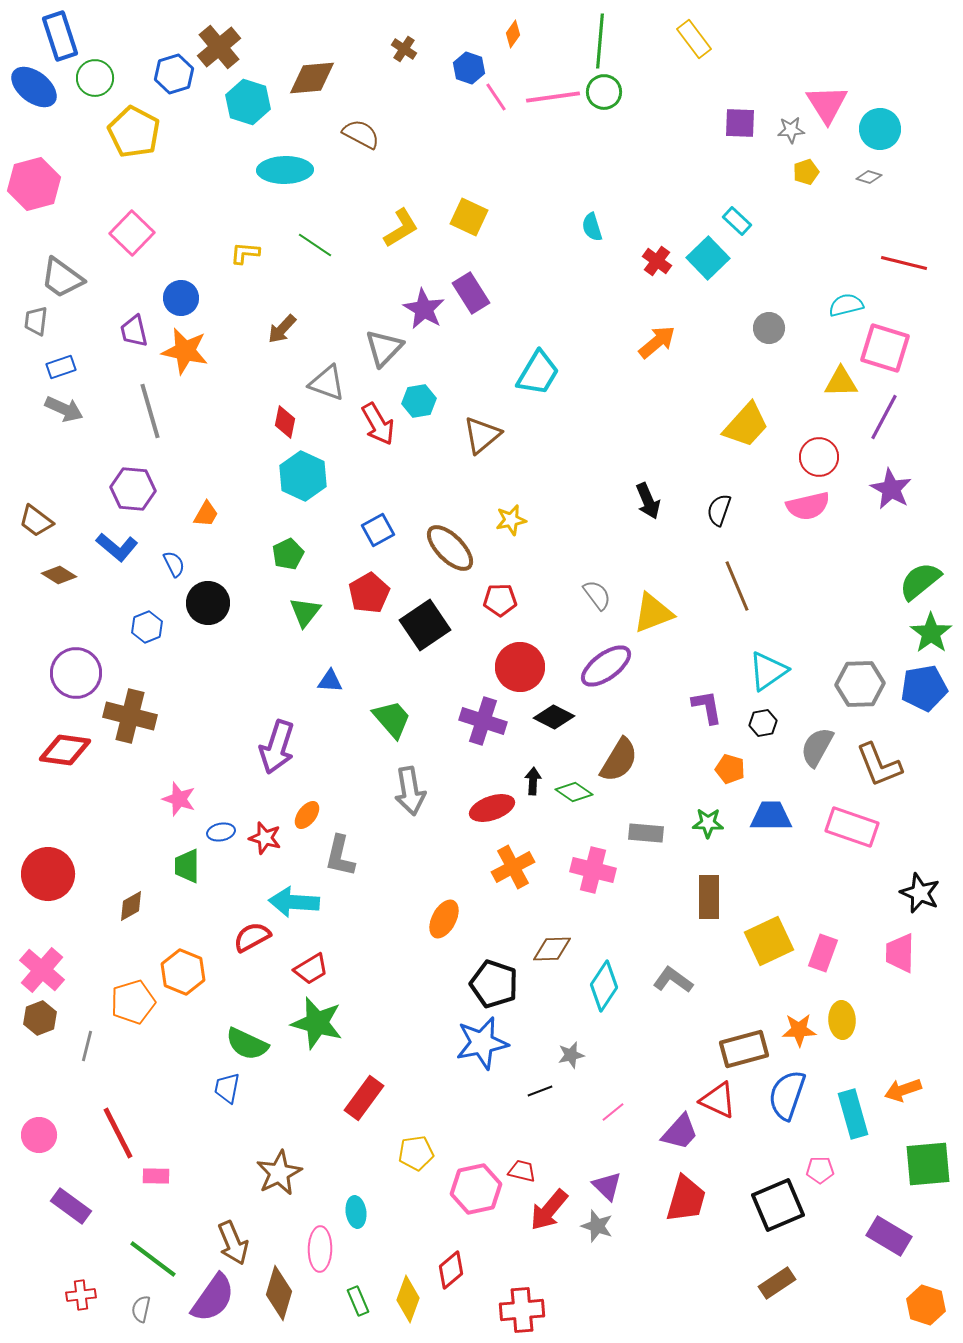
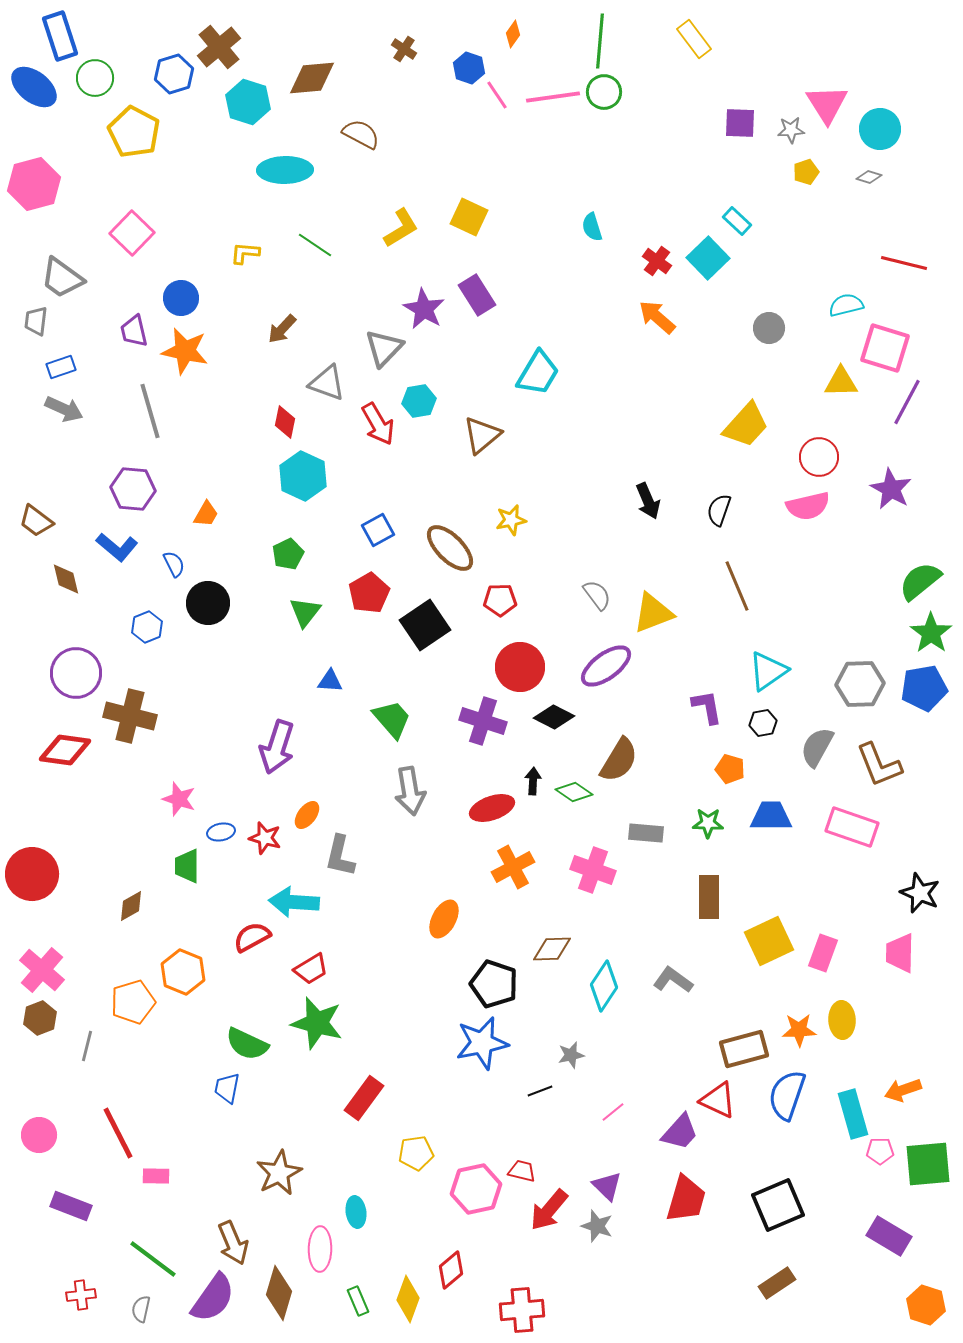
pink line at (496, 97): moved 1 px right, 2 px up
purple rectangle at (471, 293): moved 6 px right, 2 px down
orange arrow at (657, 342): moved 25 px up; rotated 99 degrees counterclockwise
purple line at (884, 417): moved 23 px right, 15 px up
brown diamond at (59, 575): moved 7 px right, 4 px down; rotated 44 degrees clockwise
pink cross at (593, 870): rotated 6 degrees clockwise
red circle at (48, 874): moved 16 px left
pink pentagon at (820, 1170): moved 60 px right, 19 px up
purple rectangle at (71, 1206): rotated 15 degrees counterclockwise
